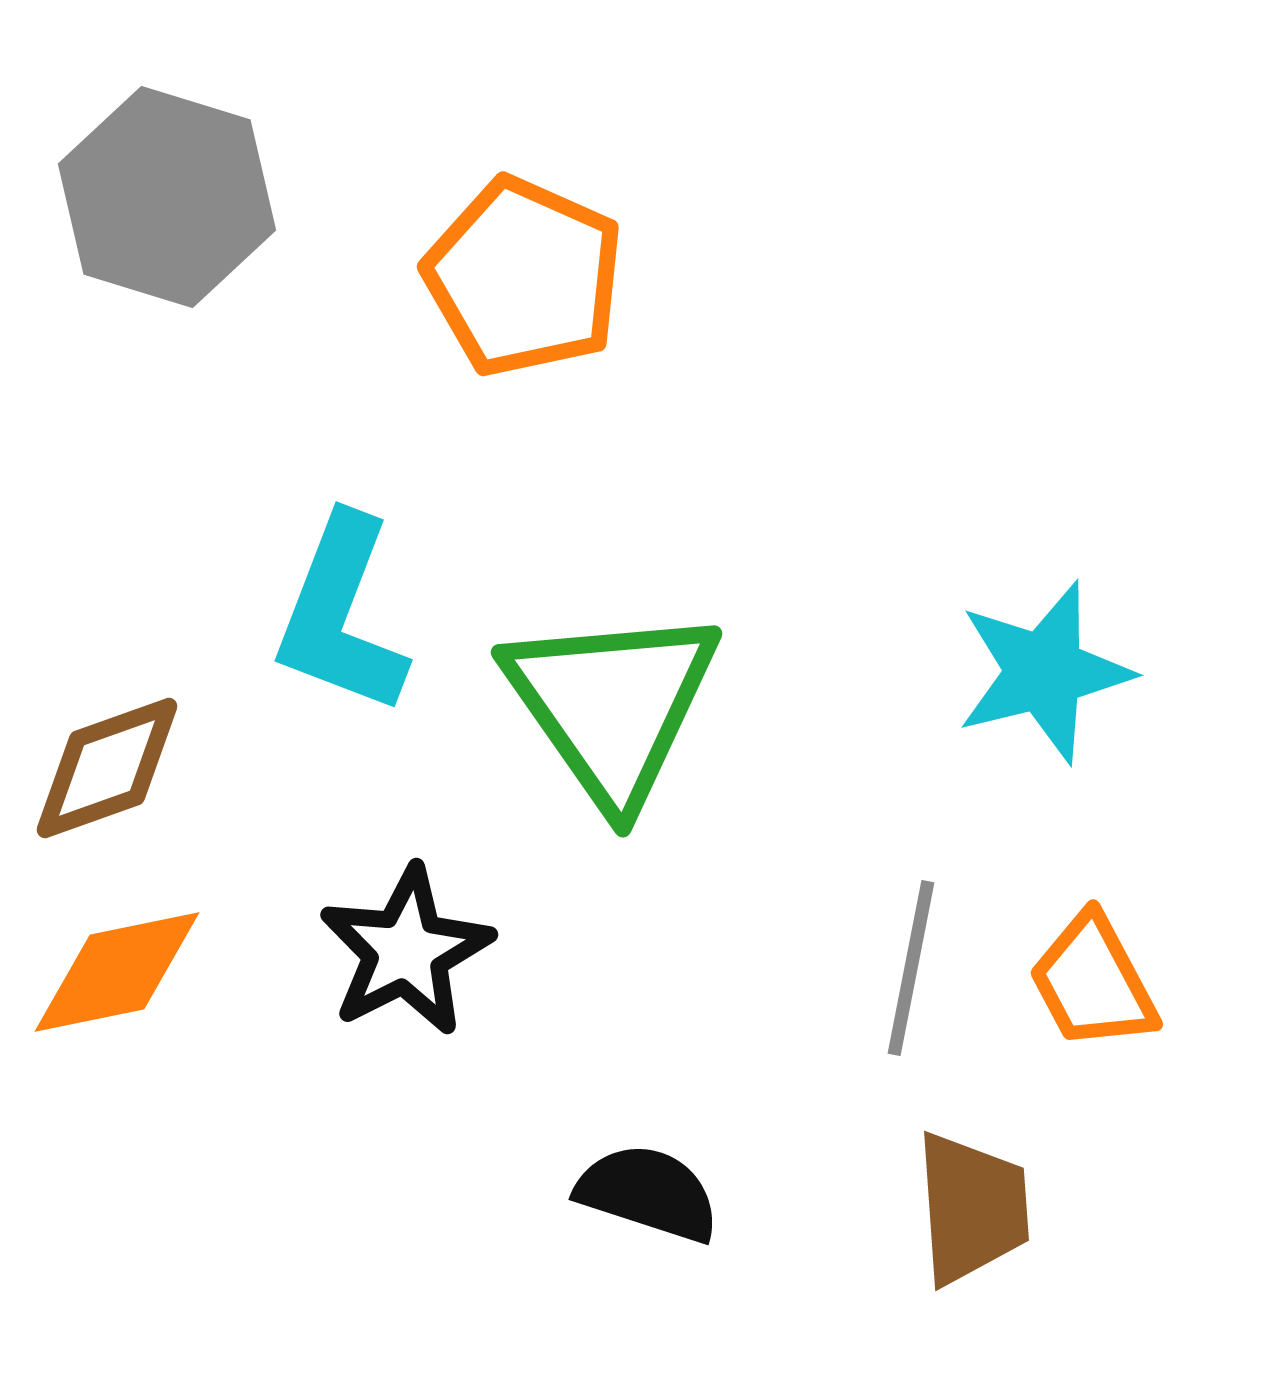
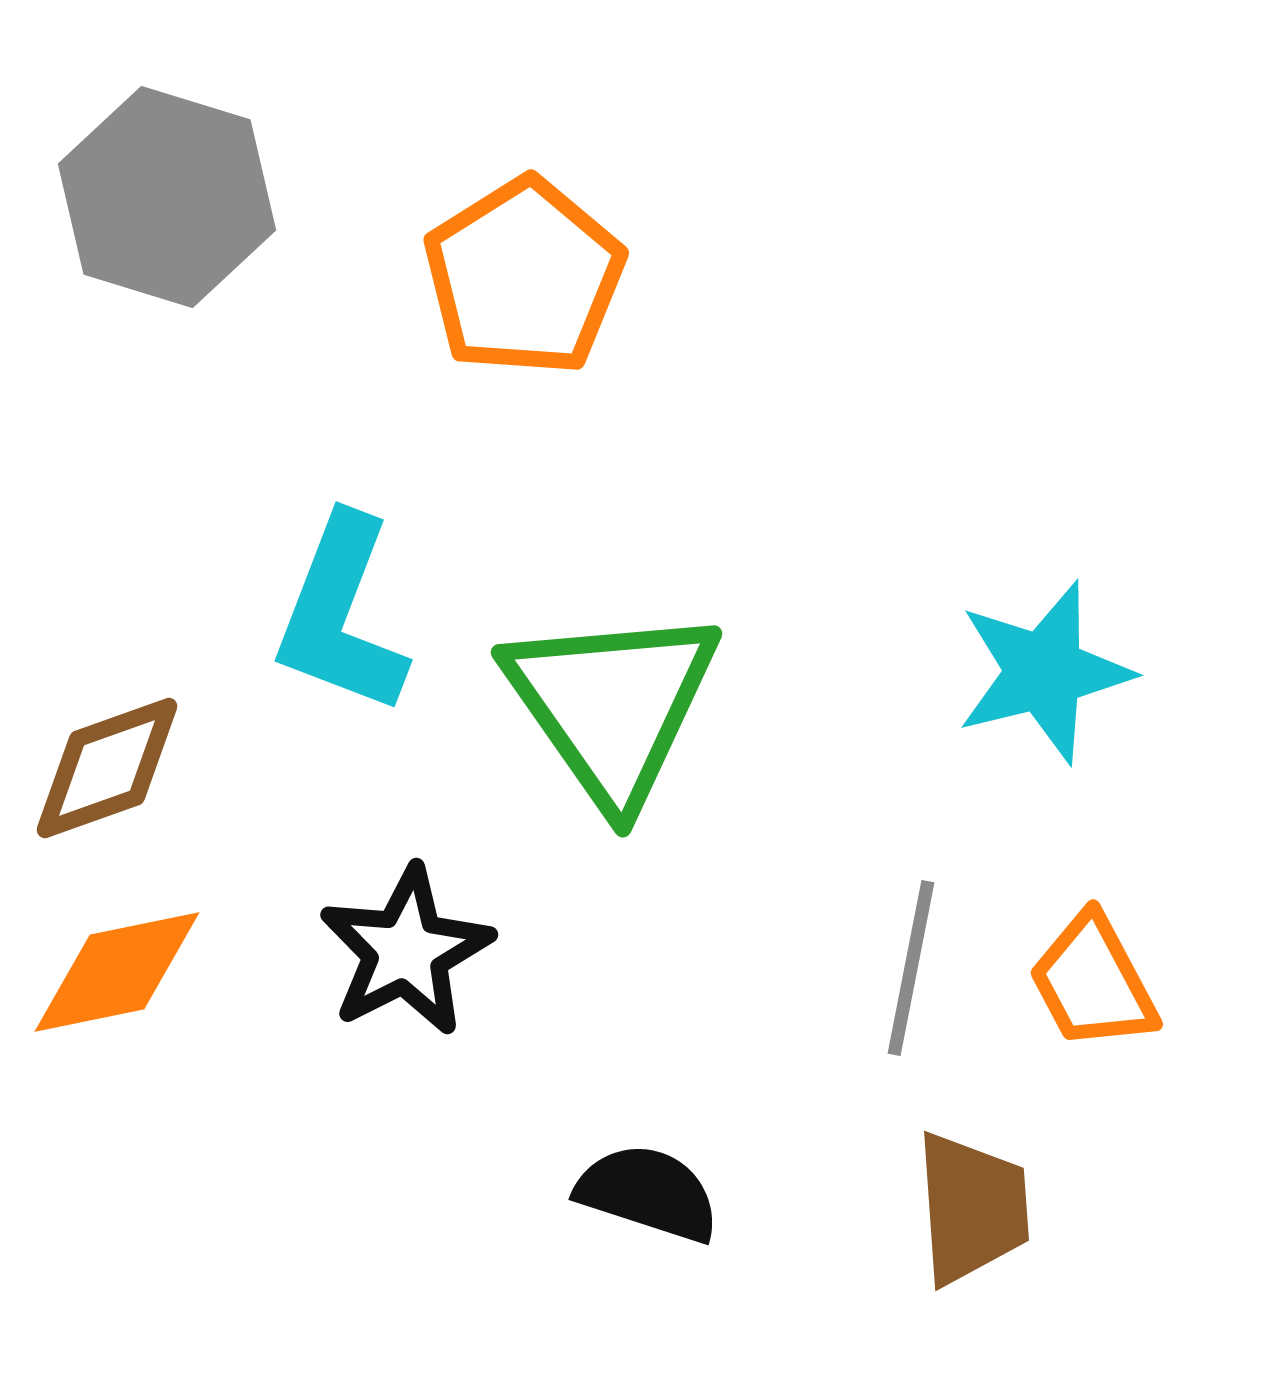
orange pentagon: rotated 16 degrees clockwise
